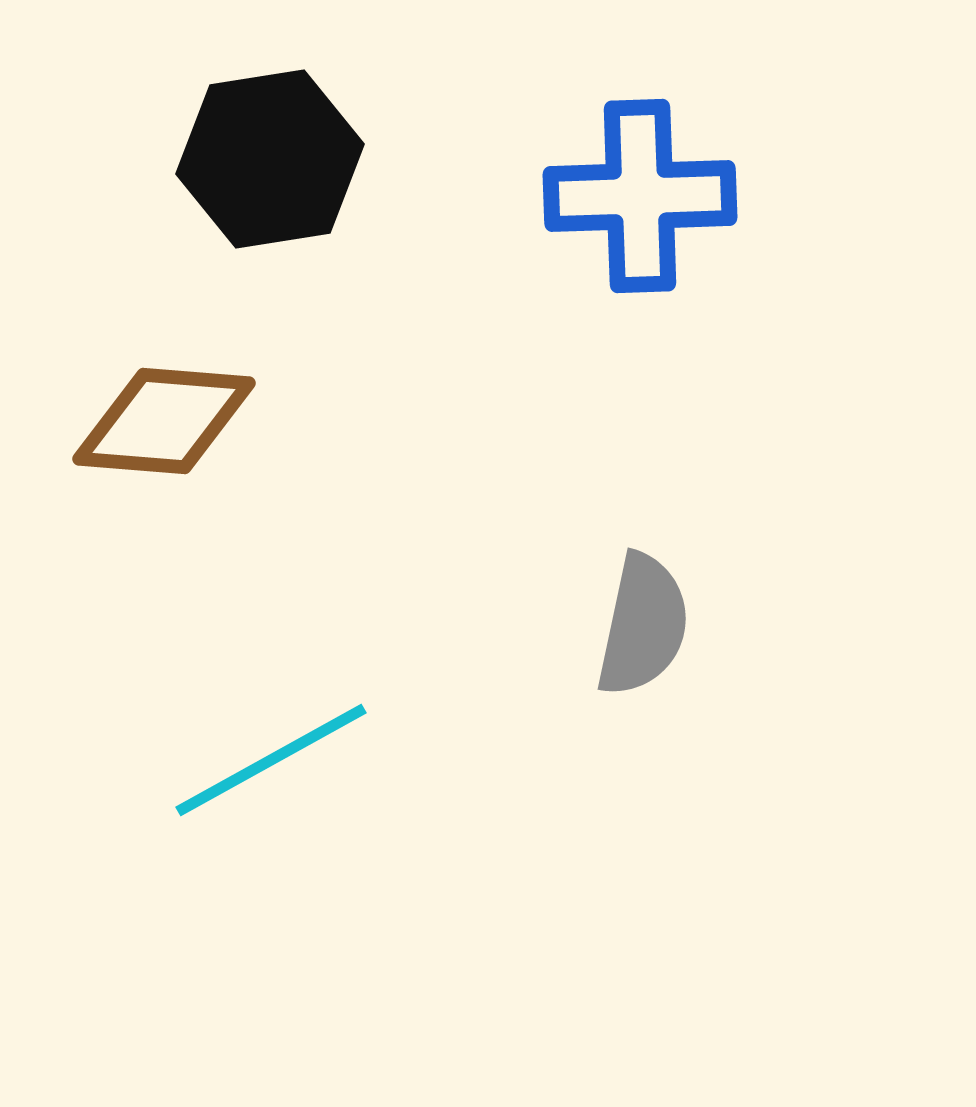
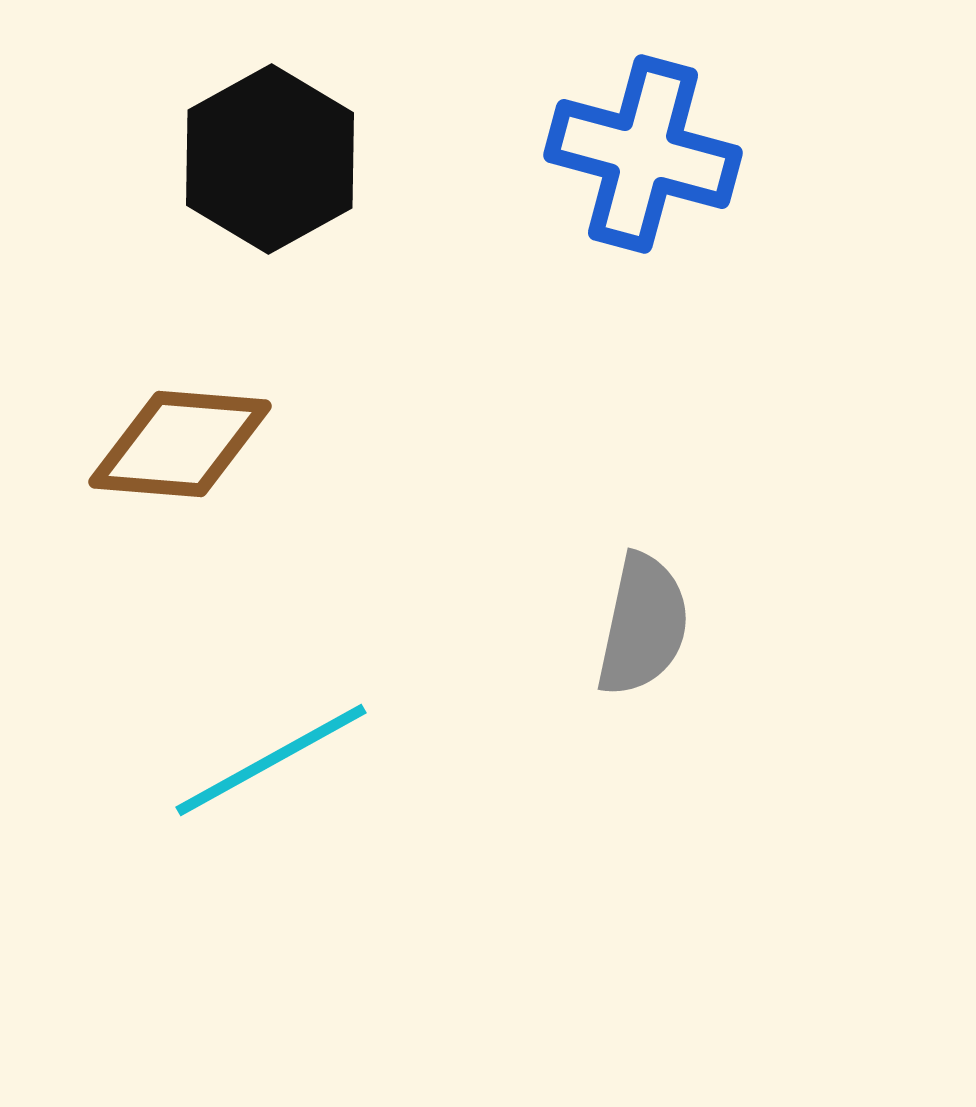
black hexagon: rotated 20 degrees counterclockwise
blue cross: moved 3 px right, 42 px up; rotated 17 degrees clockwise
brown diamond: moved 16 px right, 23 px down
